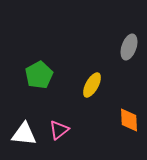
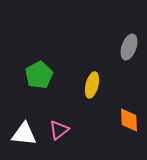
yellow ellipse: rotated 15 degrees counterclockwise
